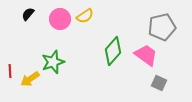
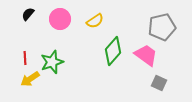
yellow semicircle: moved 10 px right, 5 px down
green star: moved 1 px left
red line: moved 15 px right, 13 px up
